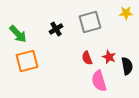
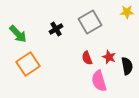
yellow star: moved 1 px right, 1 px up
gray square: rotated 15 degrees counterclockwise
orange square: moved 1 px right, 3 px down; rotated 20 degrees counterclockwise
